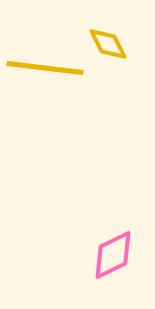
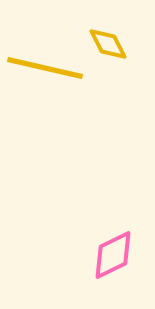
yellow line: rotated 6 degrees clockwise
